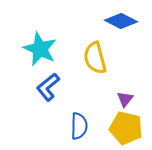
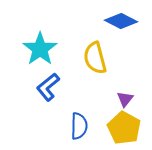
cyan star: rotated 12 degrees clockwise
yellow pentagon: moved 2 px left; rotated 16 degrees clockwise
